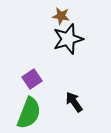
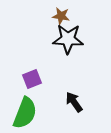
black star: rotated 20 degrees clockwise
purple square: rotated 12 degrees clockwise
green semicircle: moved 4 px left
